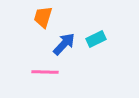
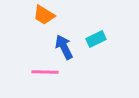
orange trapezoid: moved 1 px right, 2 px up; rotated 75 degrees counterclockwise
blue arrow: moved 3 px down; rotated 70 degrees counterclockwise
